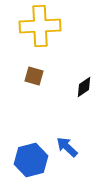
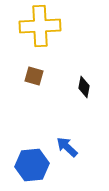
black diamond: rotated 45 degrees counterclockwise
blue hexagon: moved 1 px right, 5 px down; rotated 8 degrees clockwise
